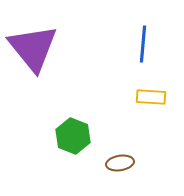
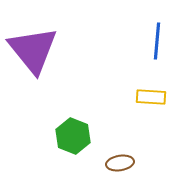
blue line: moved 14 px right, 3 px up
purple triangle: moved 2 px down
